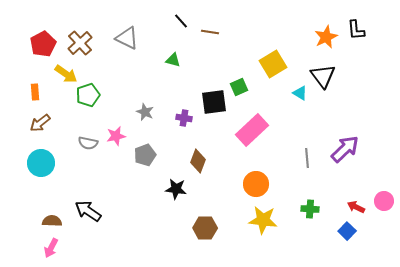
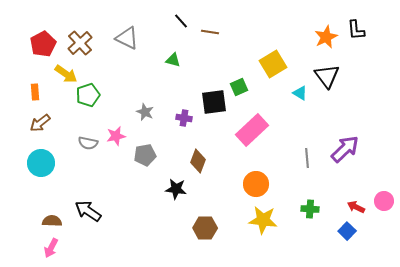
black triangle: moved 4 px right
gray pentagon: rotated 10 degrees clockwise
